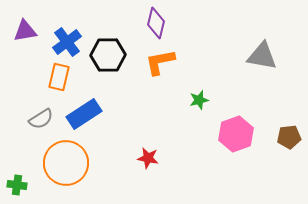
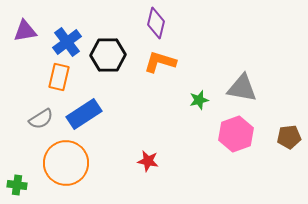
gray triangle: moved 20 px left, 32 px down
orange L-shape: rotated 28 degrees clockwise
red star: moved 3 px down
